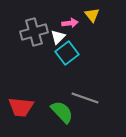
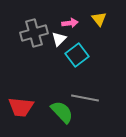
yellow triangle: moved 7 px right, 4 px down
gray cross: moved 1 px down
white triangle: moved 1 px right, 2 px down
cyan square: moved 10 px right, 2 px down
gray line: rotated 8 degrees counterclockwise
